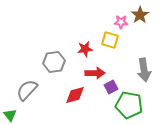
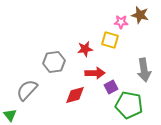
brown star: rotated 24 degrees counterclockwise
